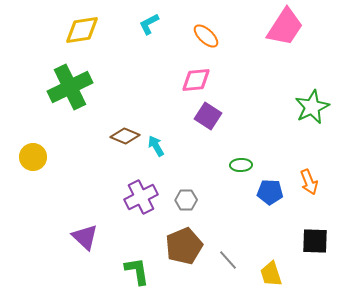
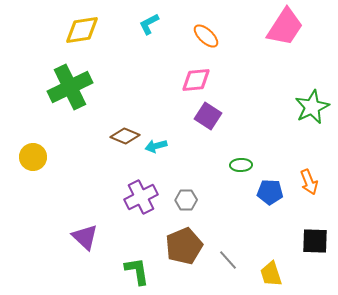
cyan arrow: rotated 75 degrees counterclockwise
